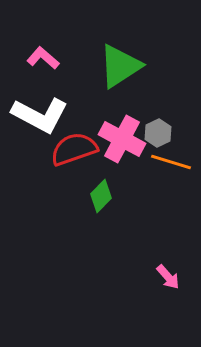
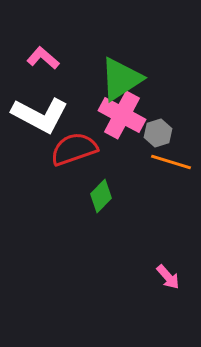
green triangle: moved 1 px right, 13 px down
gray hexagon: rotated 8 degrees clockwise
pink cross: moved 24 px up
